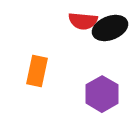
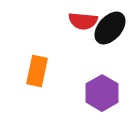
black ellipse: rotated 28 degrees counterclockwise
purple hexagon: moved 1 px up
